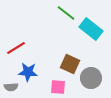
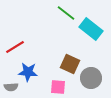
red line: moved 1 px left, 1 px up
